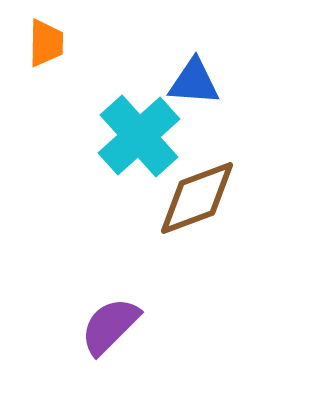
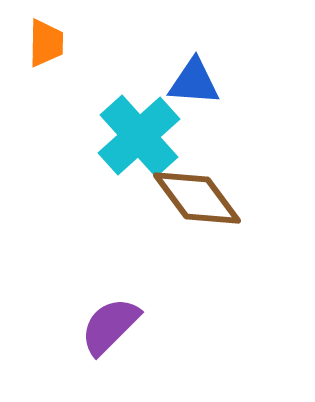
brown diamond: rotated 74 degrees clockwise
